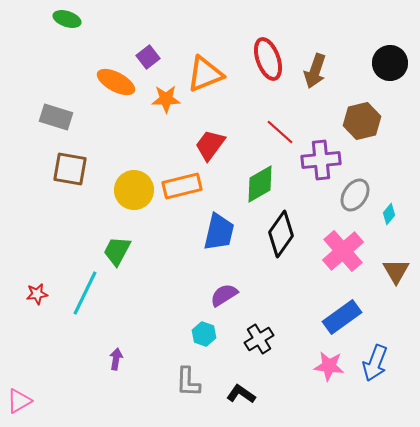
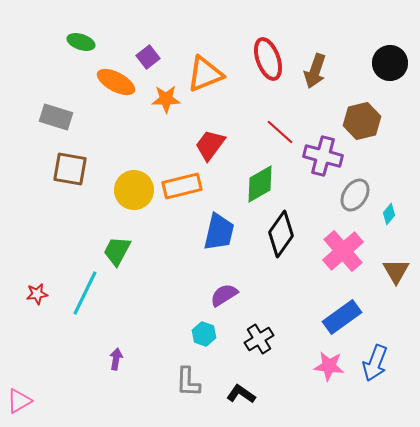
green ellipse: moved 14 px right, 23 px down
purple cross: moved 2 px right, 4 px up; rotated 21 degrees clockwise
